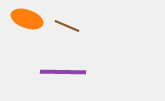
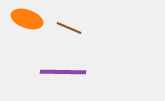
brown line: moved 2 px right, 2 px down
